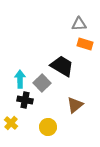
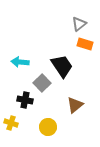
gray triangle: rotated 35 degrees counterclockwise
black trapezoid: rotated 25 degrees clockwise
cyan arrow: moved 17 px up; rotated 84 degrees counterclockwise
yellow cross: rotated 24 degrees counterclockwise
